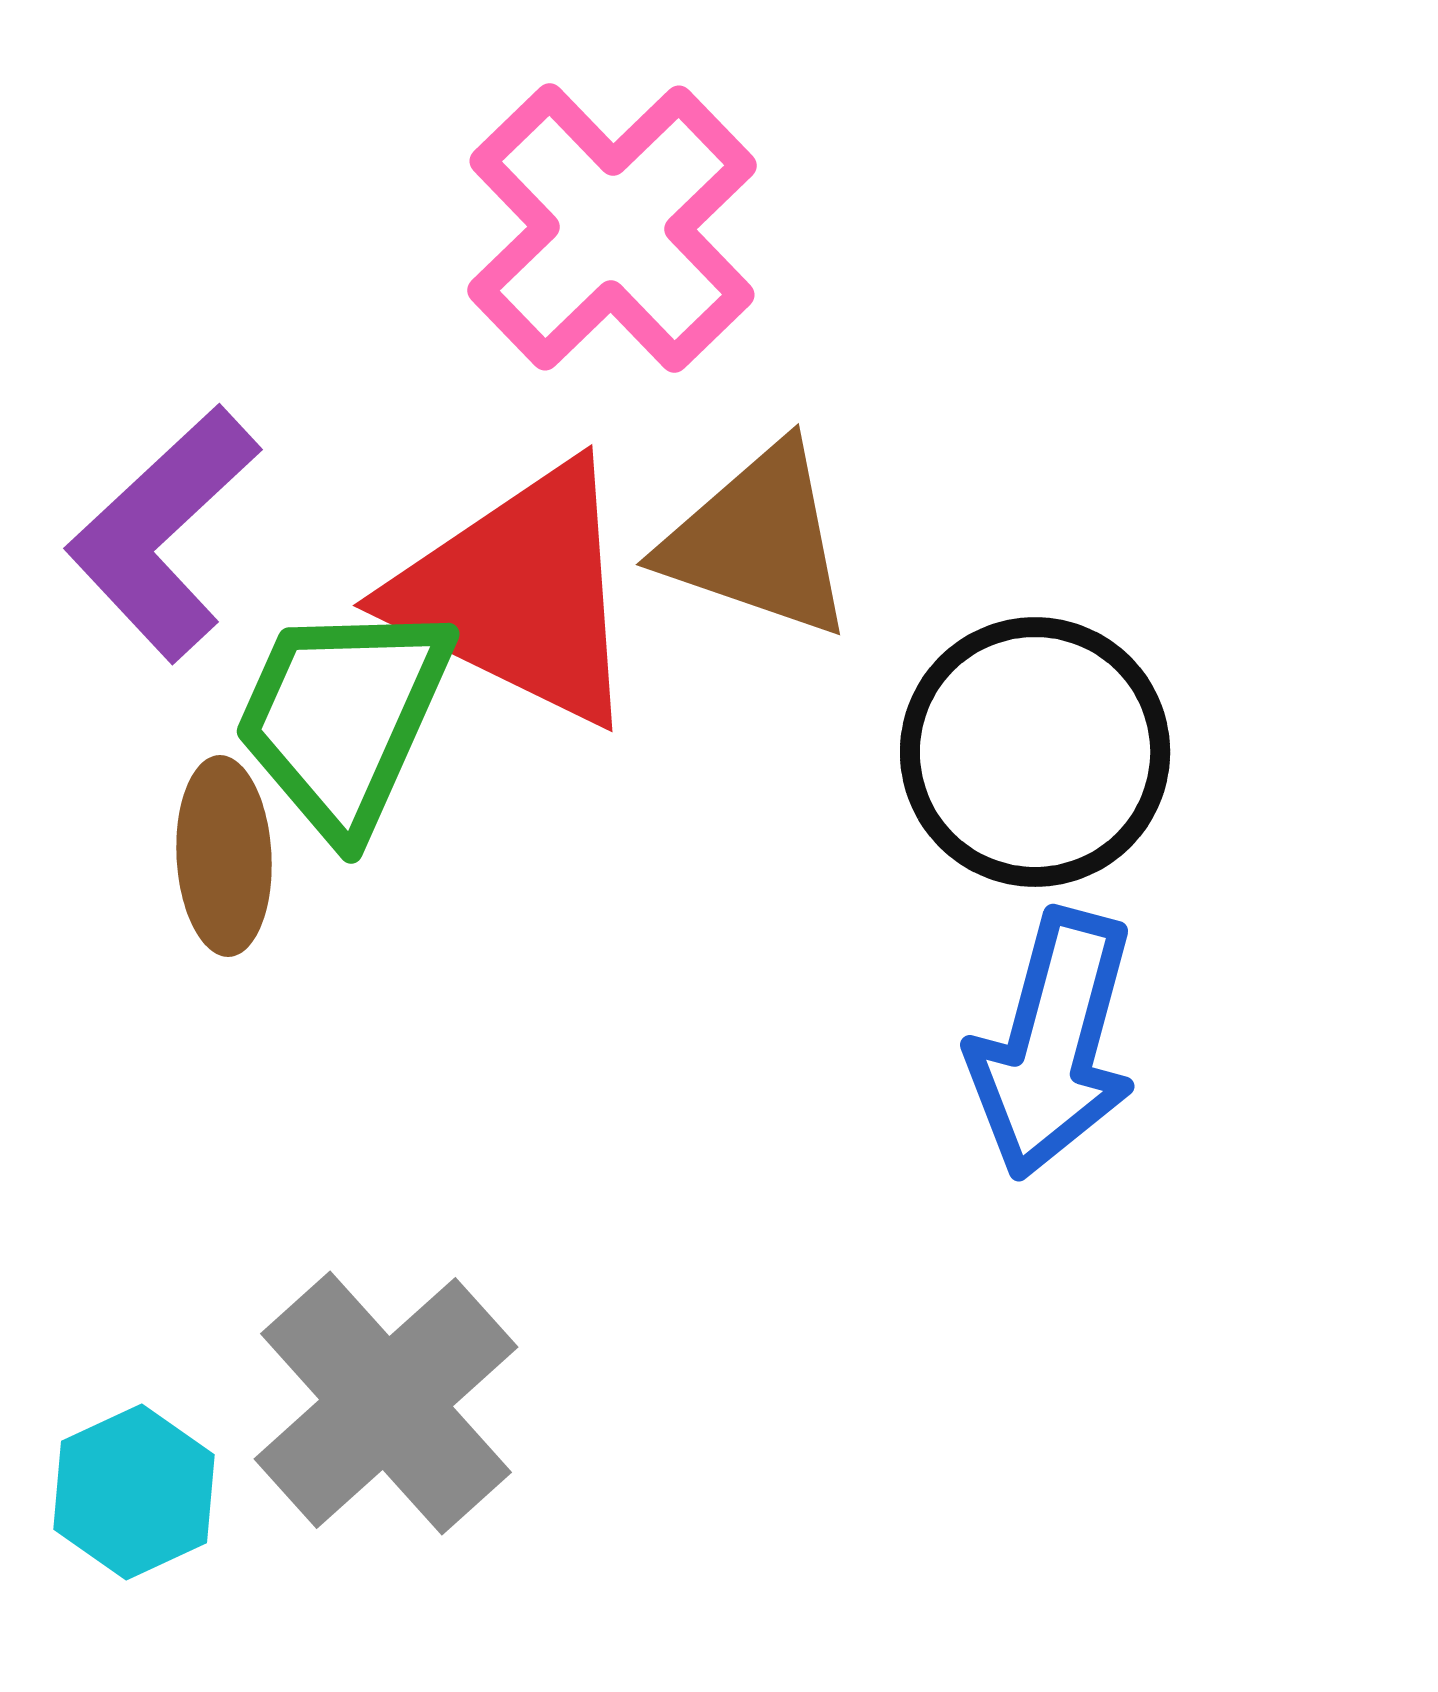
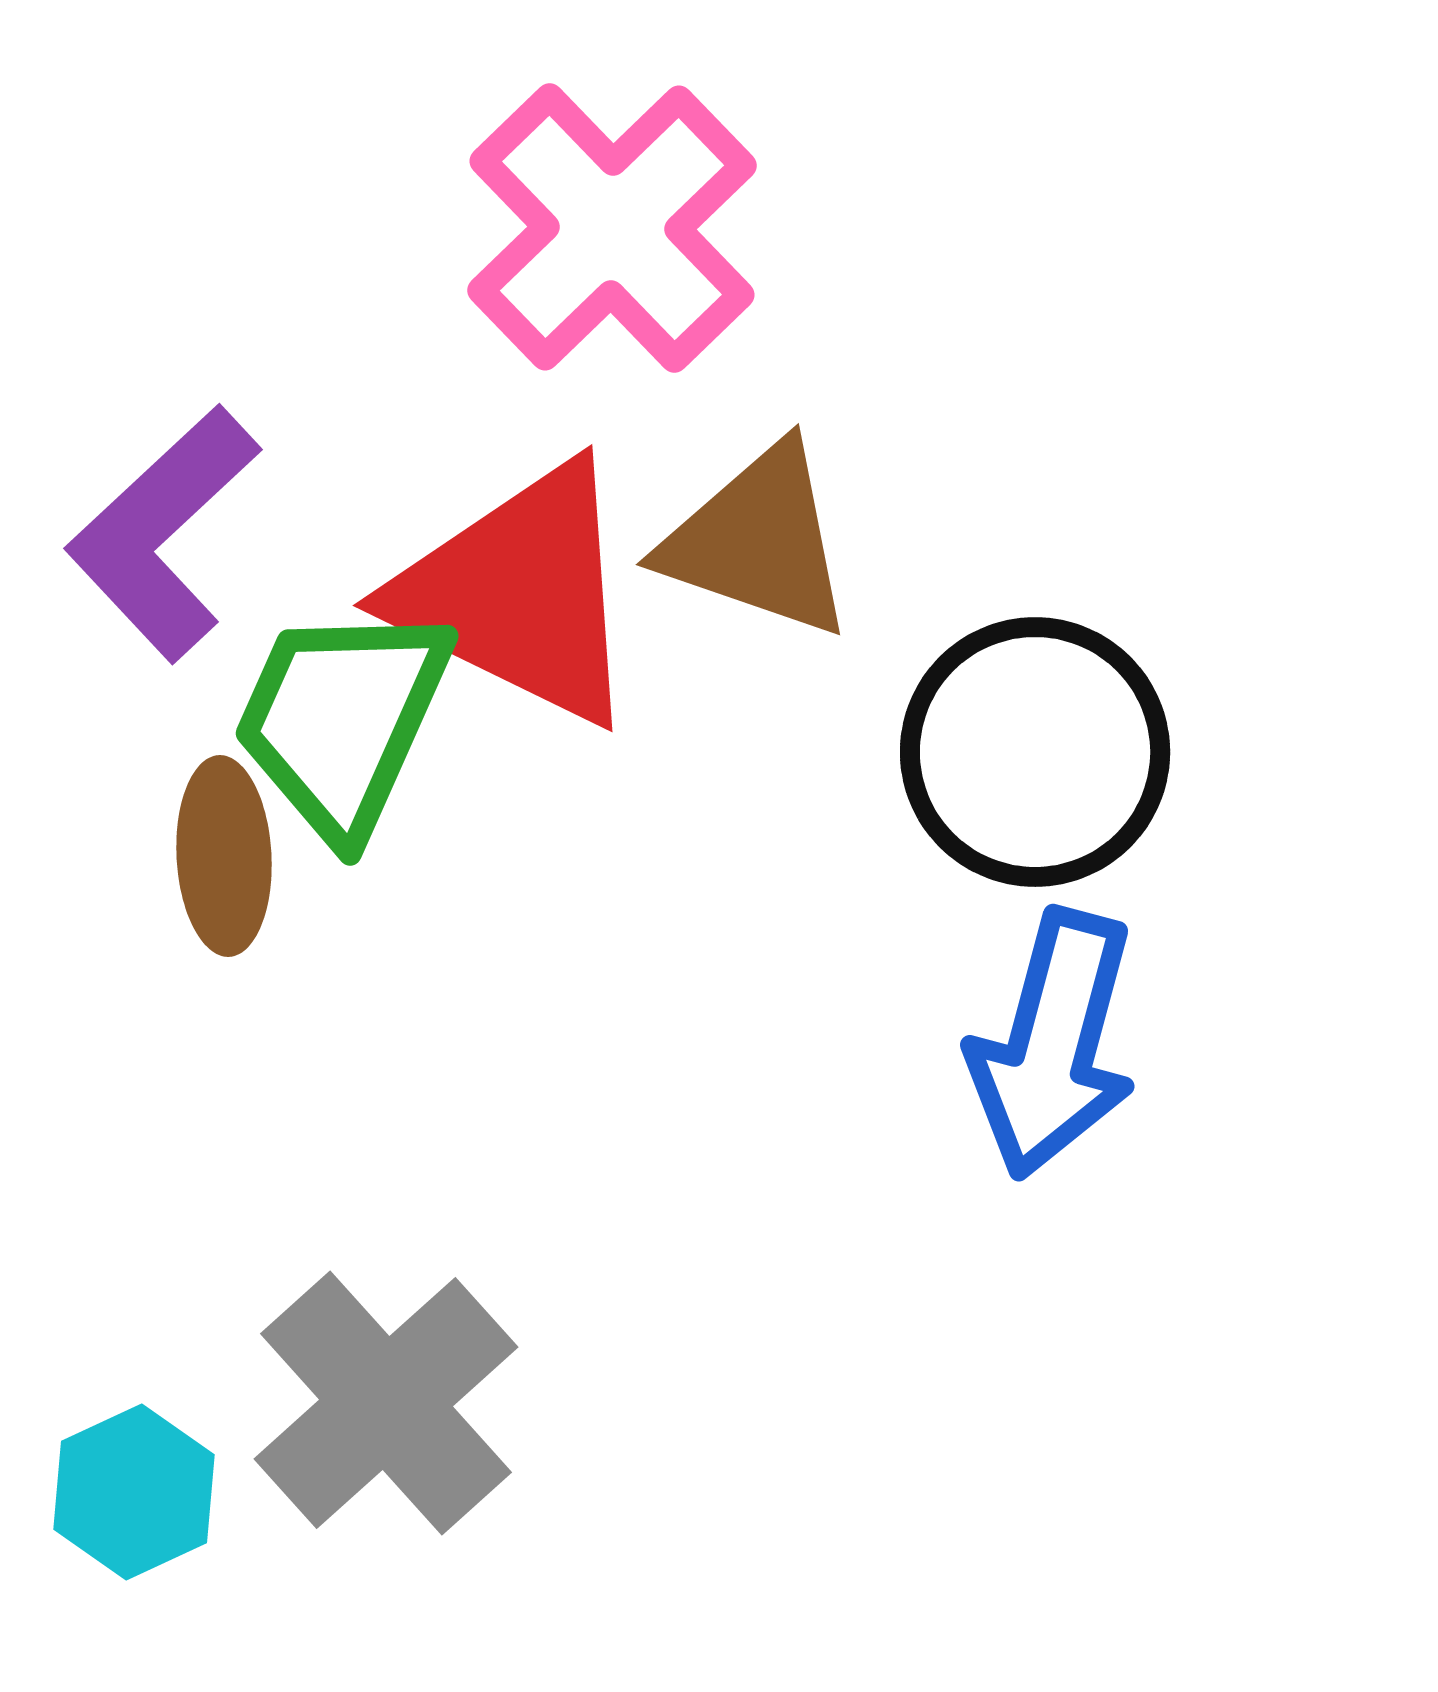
green trapezoid: moved 1 px left, 2 px down
